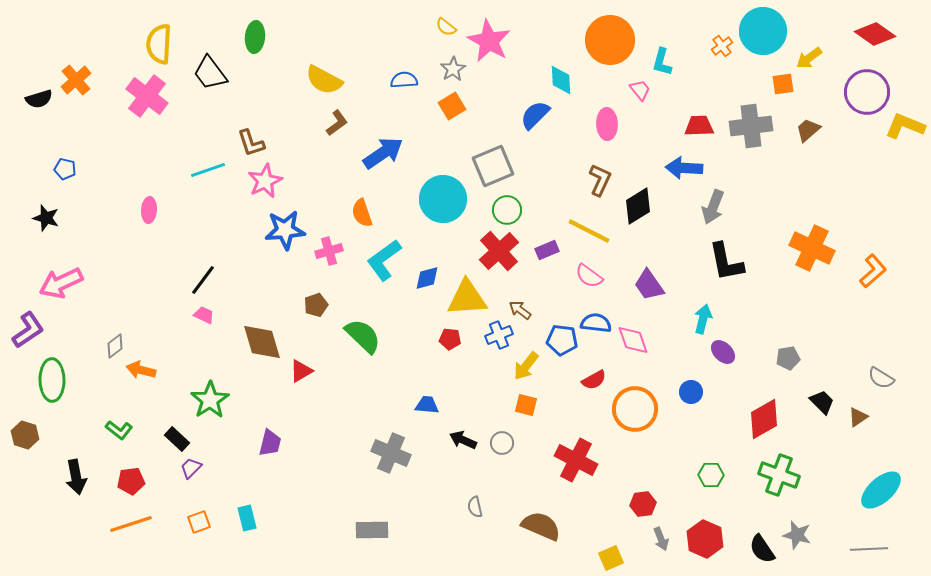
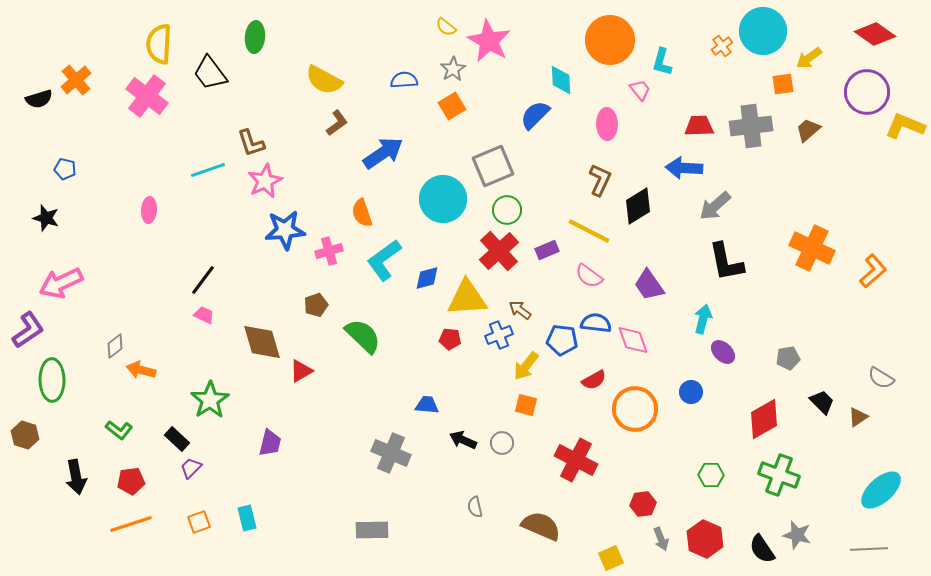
gray arrow at (713, 207): moved 2 px right, 1 px up; rotated 28 degrees clockwise
